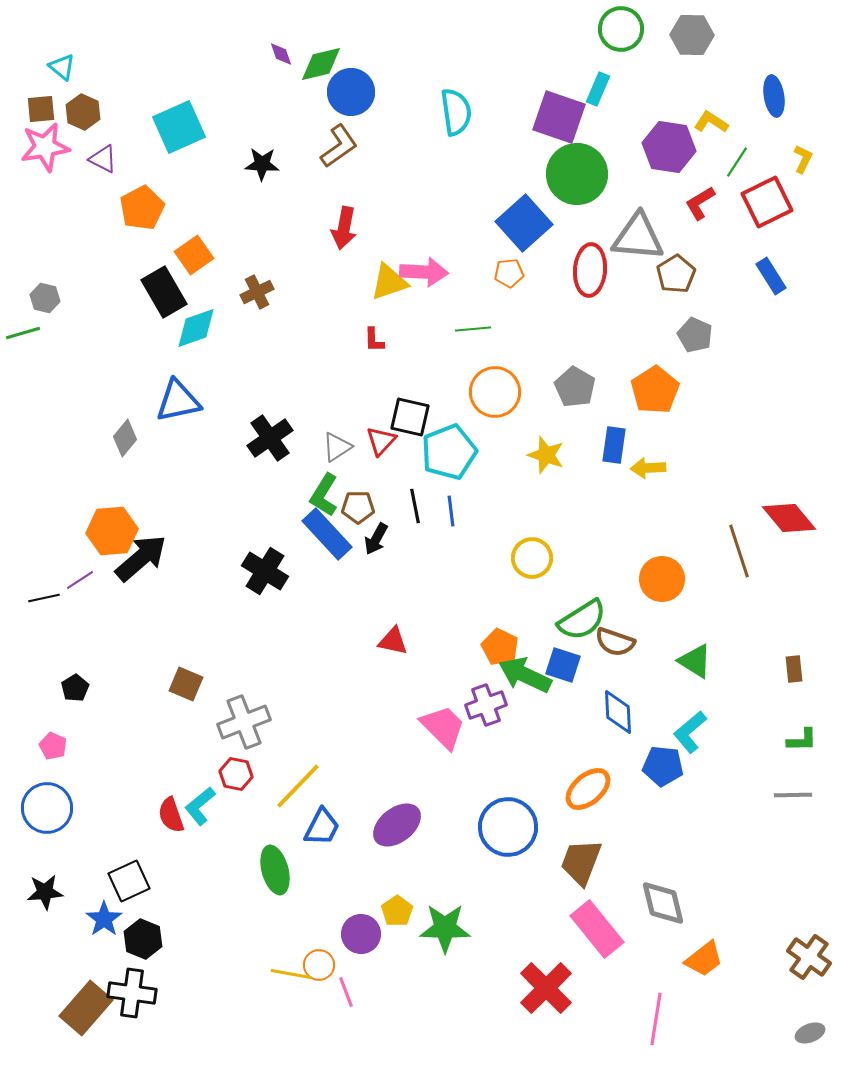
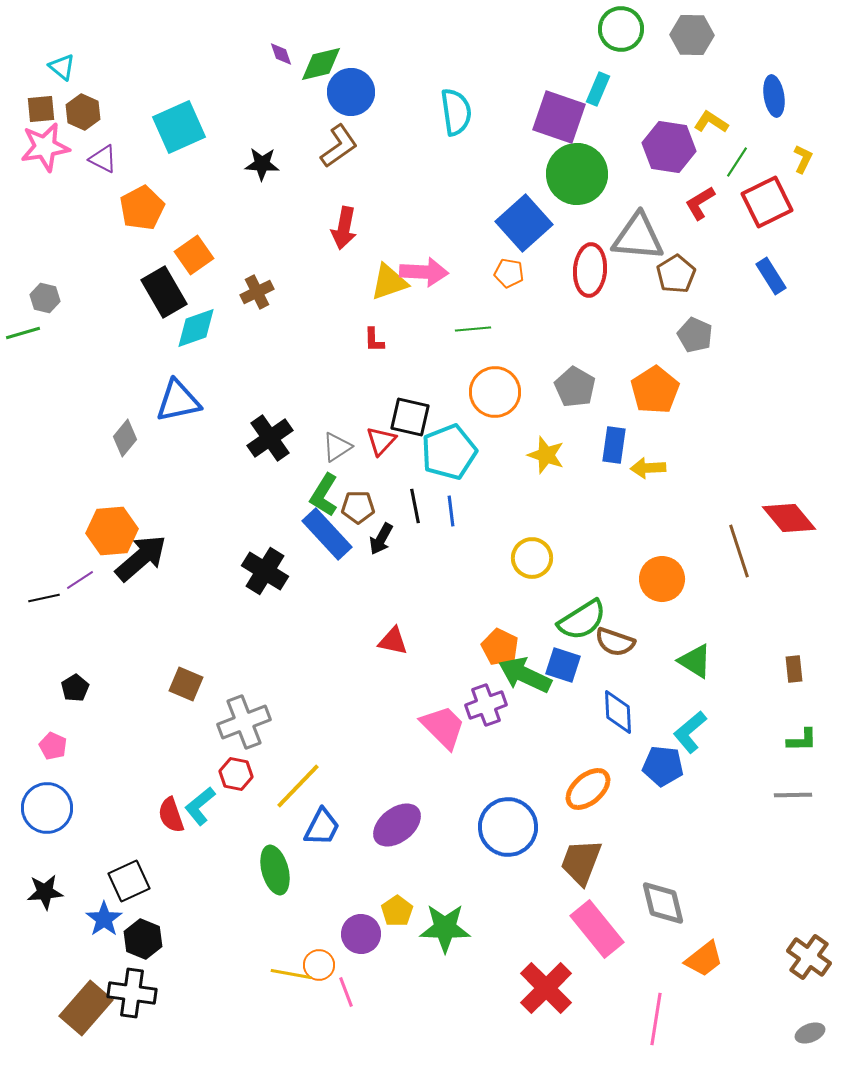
orange pentagon at (509, 273): rotated 16 degrees clockwise
black arrow at (376, 539): moved 5 px right
